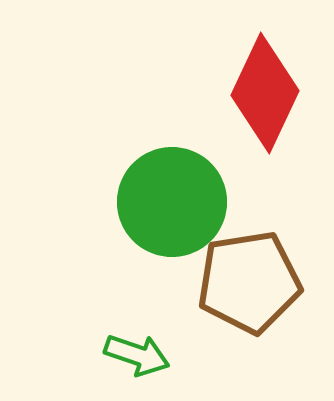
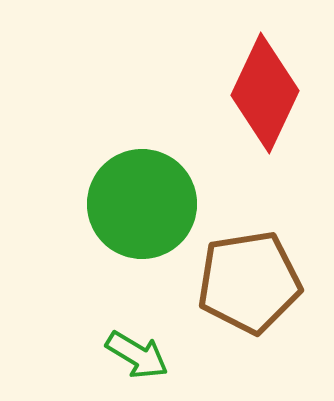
green circle: moved 30 px left, 2 px down
green arrow: rotated 12 degrees clockwise
